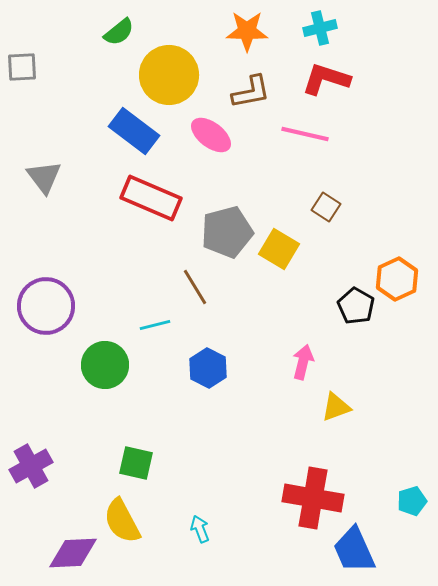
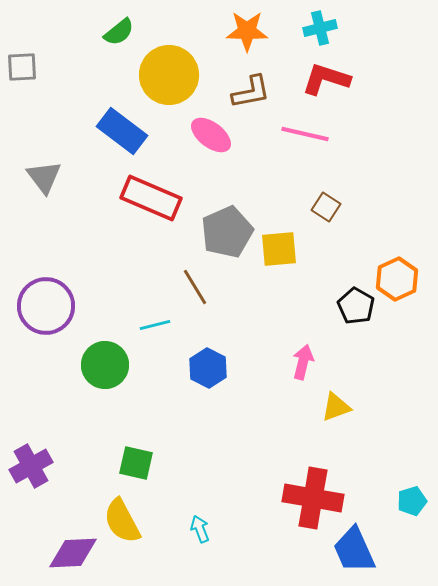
blue rectangle: moved 12 px left
gray pentagon: rotated 9 degrees counterclockwise
yellow square: rotated 36 degrees counterclockwise
